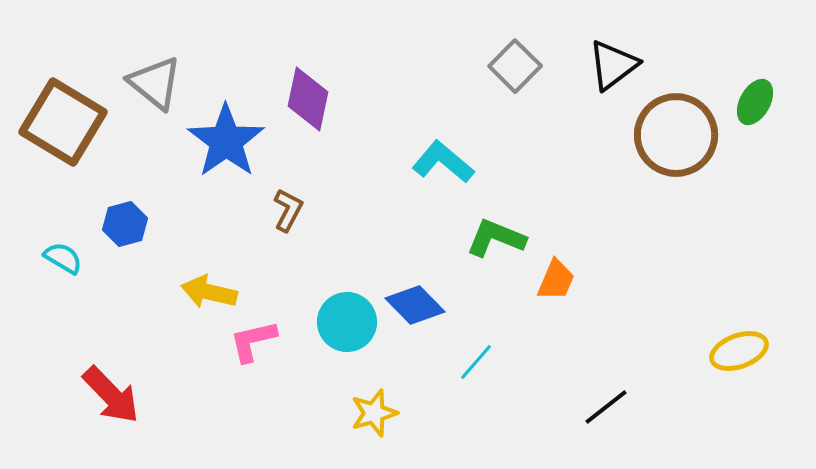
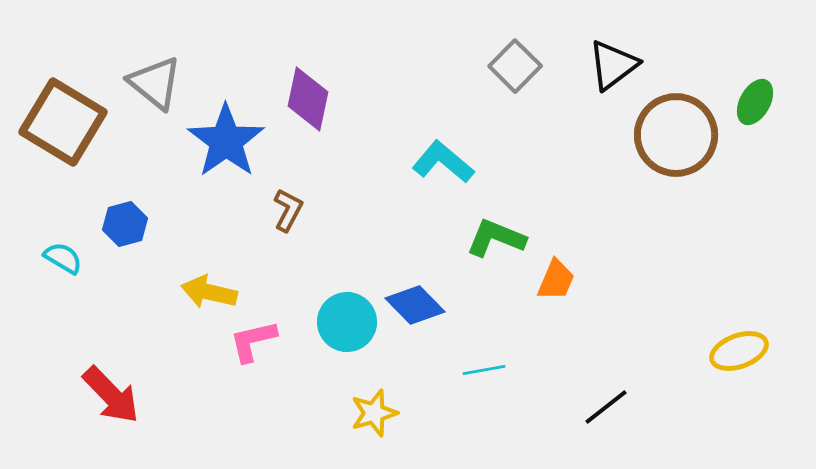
cyan line: moved 8 px right, 8 px down; rotated 39 degrees clockwise
